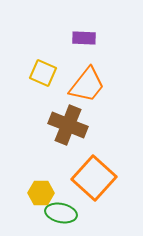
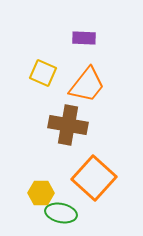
brown cross: rotated 12 degrees counterclockwise
